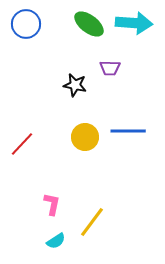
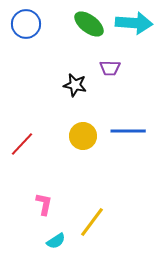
yellow circle: moved 2 px left, 1 px up
pink L-shape: moved 8 px left
